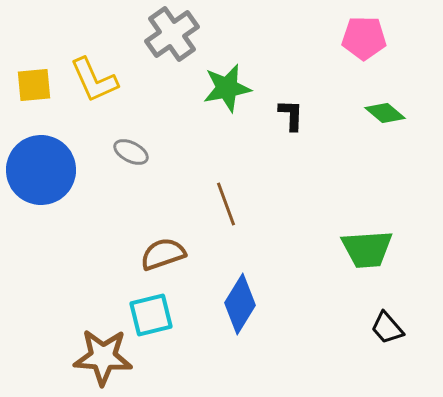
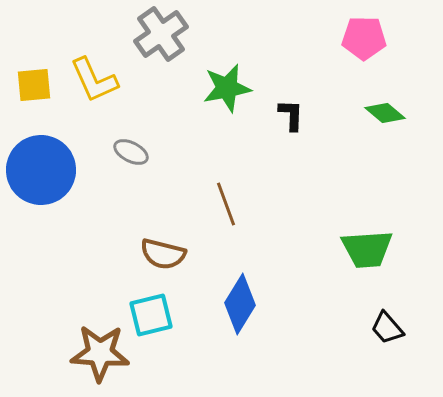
gray cross: moved 11 px left
brown semicircle: rotated 147 degrees counterclockwise
brown star: moved 3 px left, 4 px up
